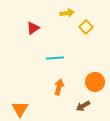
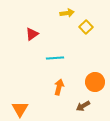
red triangle: moved 1 px left, 6 px down
